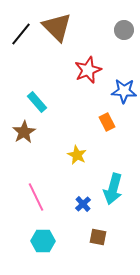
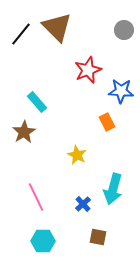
blue star: moved 3 px left
